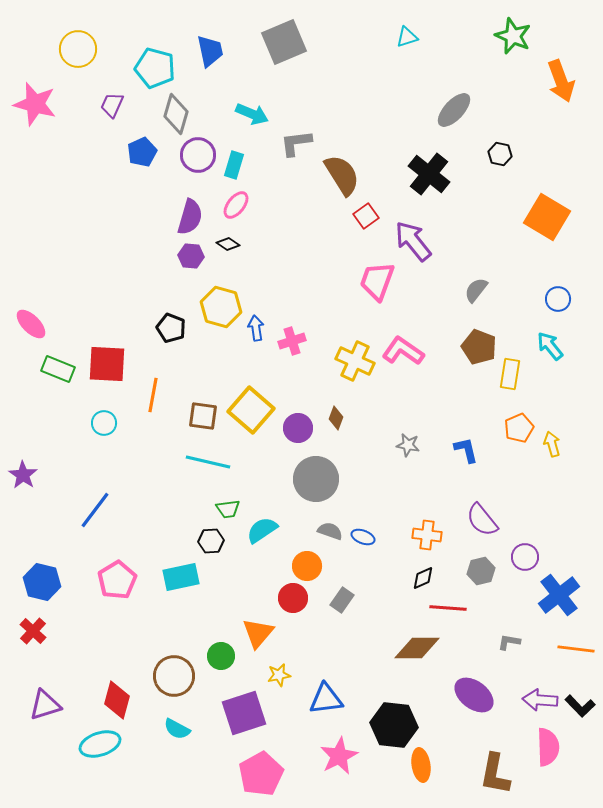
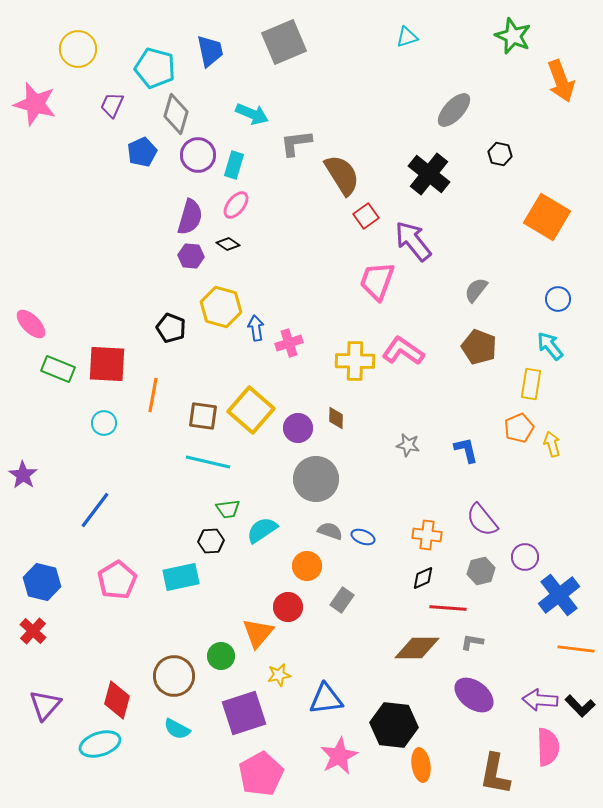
pink cross at (292, 341): moved 3 px left, 2 px down
yellow cross at (355, 361): rotated 24 degrees counterclockwise
yellow rectangle at (510, 374): moved 21 px right, 10 px down
brown diamond at (336, 418): rotated 20 degrees counterclockwise
red circle at (293, 598): moved 5 px left, 9 px down
gray L-shape at (509, 642): moved 37 px left
purple triangle at (45, 705): rotated 32 degrees counterclockwise
